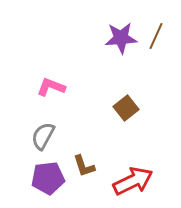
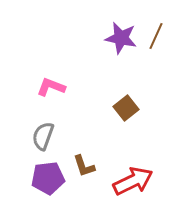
purple star: rotated 16 degrees clockwise
gray semicircle: rotated 8 degrees counterclockwise
